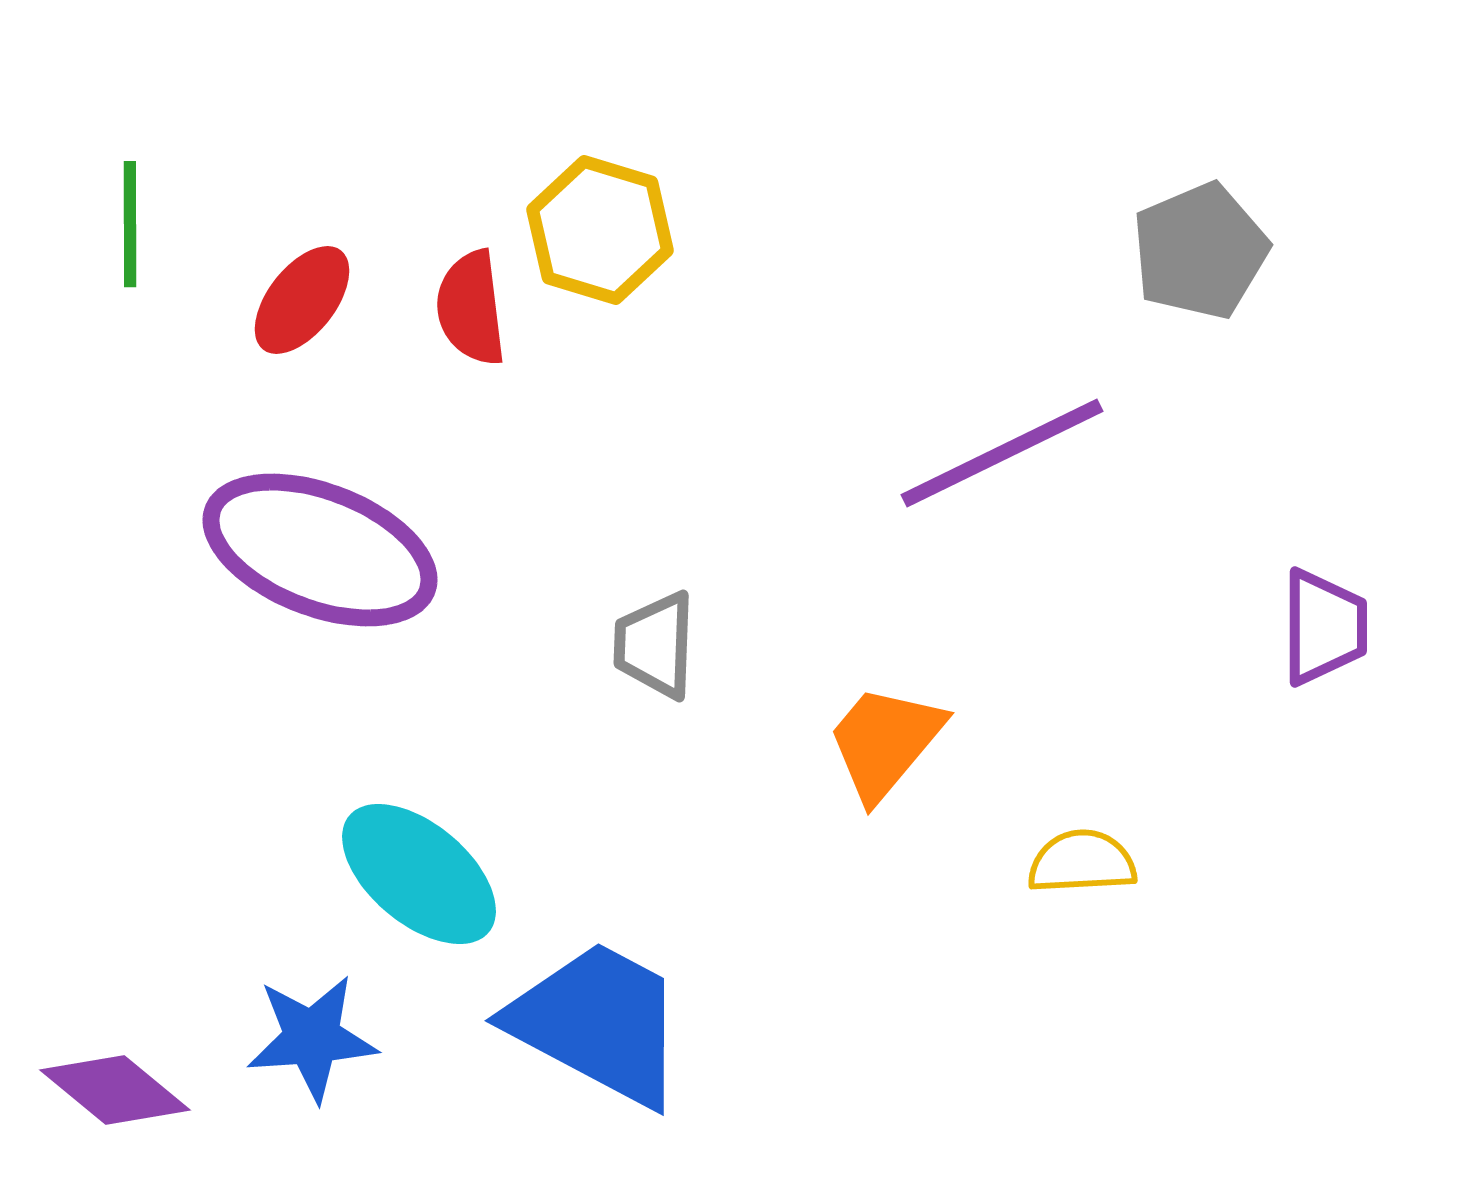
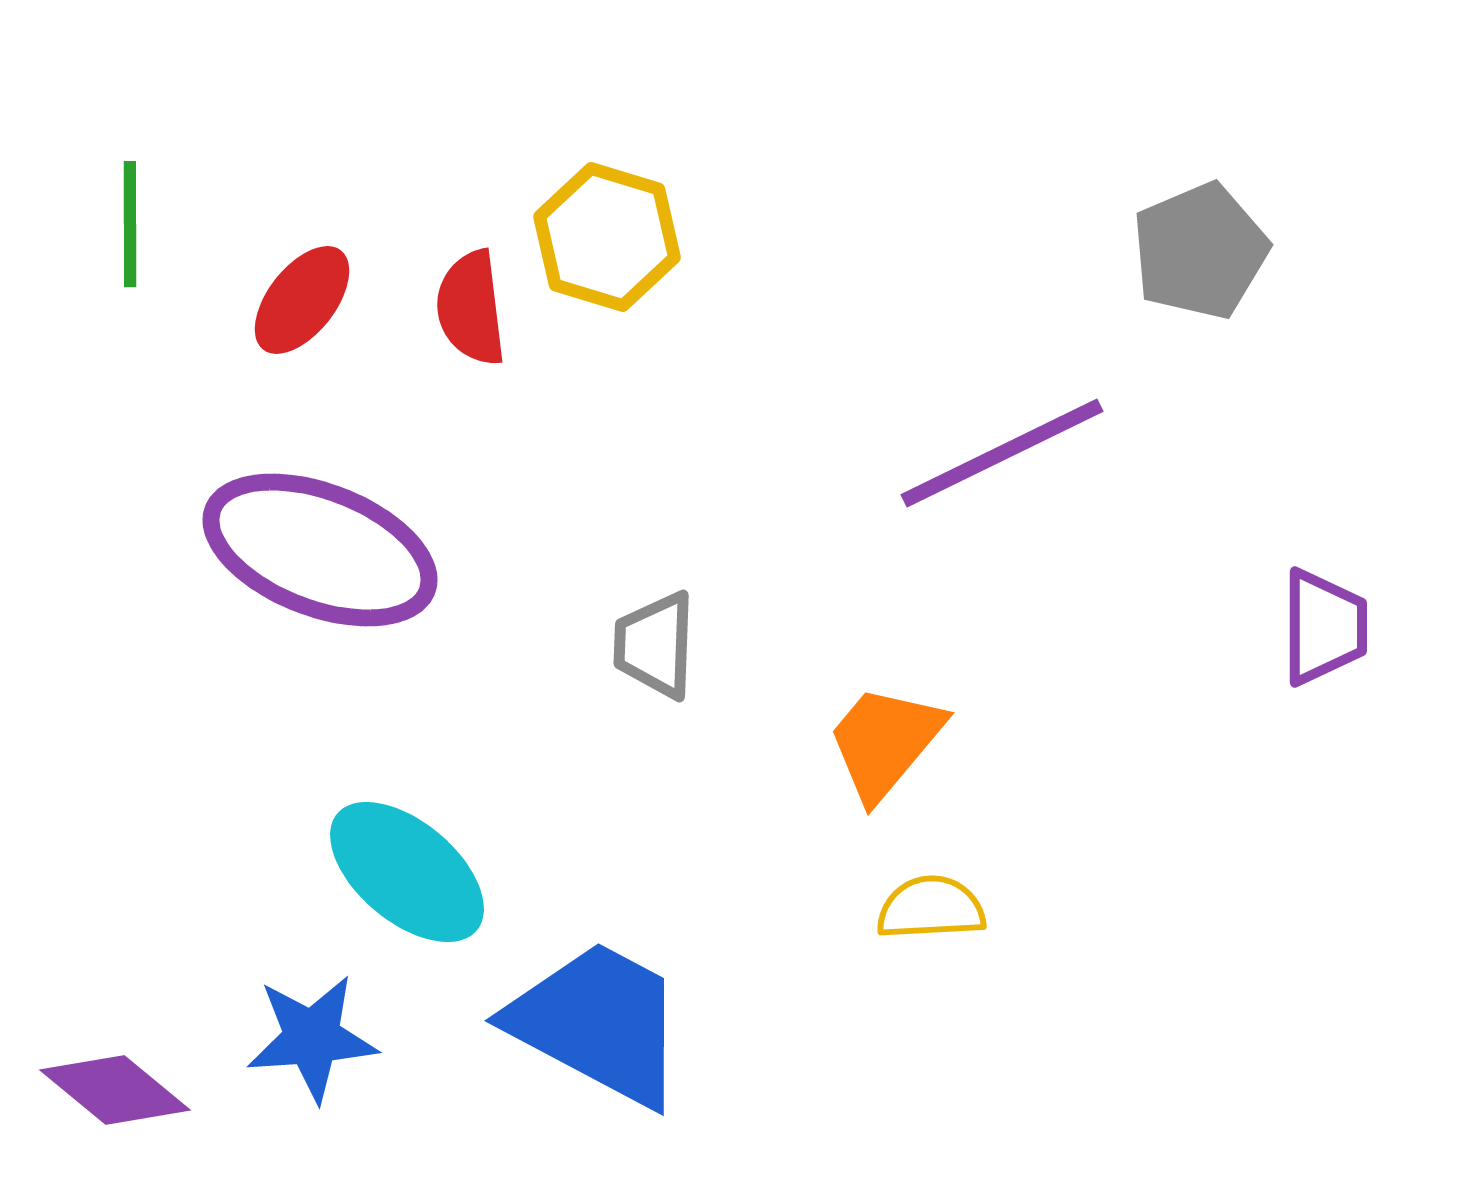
yellow hexagon: moved 7 px right, 7 px down
yellow semicircle: moved 151 px left, 46 px down
cyan ellipse: moved 12 px left, 2 px up
